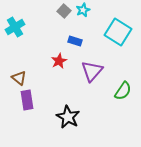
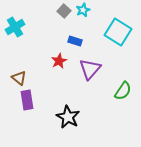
purple triangle: moved 2 px left, 2 px up
